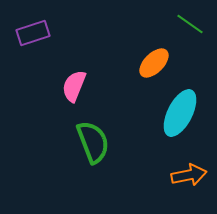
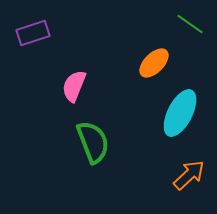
orange arrow: rotated 32 degrees counterclockwise
